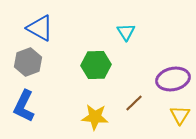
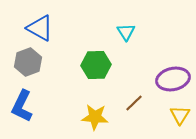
blue L-shape: moved 2 px left
